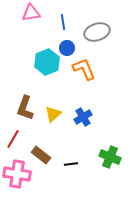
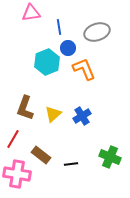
blue line: moved 4 px left, 5 px down
blue circle: moved 1 px right
blue cross: moved 1 px left, 1 px up
